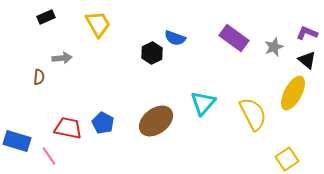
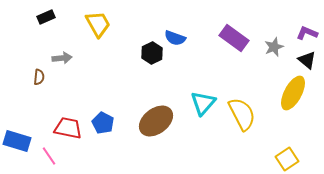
yellow semicircle: moved 11 px left
